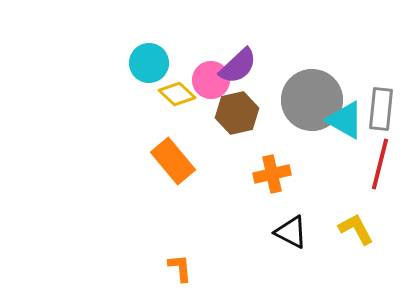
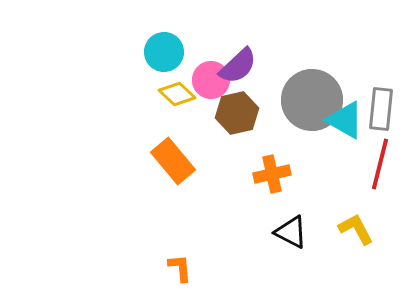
cyan circle: moved 15 px right, 11 px up
